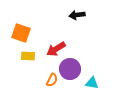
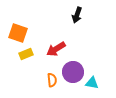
black arrow: rotated 63 degrees counterclockwise
orange square: moved 3 px left
yellow rectangle: moved 2 px left, 2 px up; rotated 24 degrees counterclockwise
purple circle: moved 3 px right, 3 px down
orange semicircle: rotated 32 degrees counterclockwise
